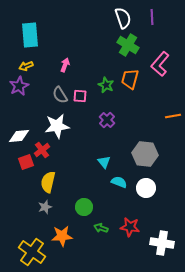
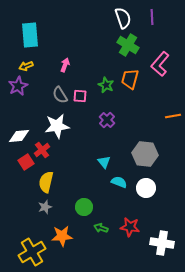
purple star: moved 1 px left
red square: rotated 14 degrees counterclockwise
yellow semicircle: moved 2 px left
yellow cross: rotated 24 degrees clockwise
